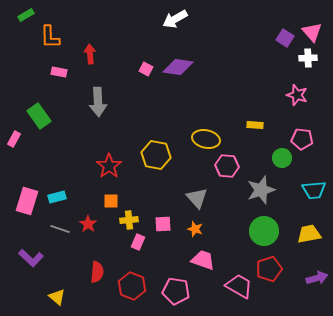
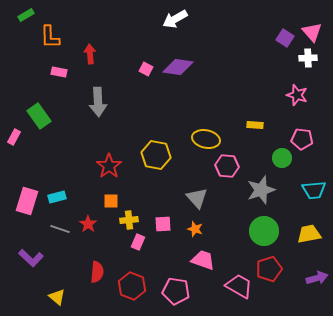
pink rectangle at (14, 139): moved 2 px up
